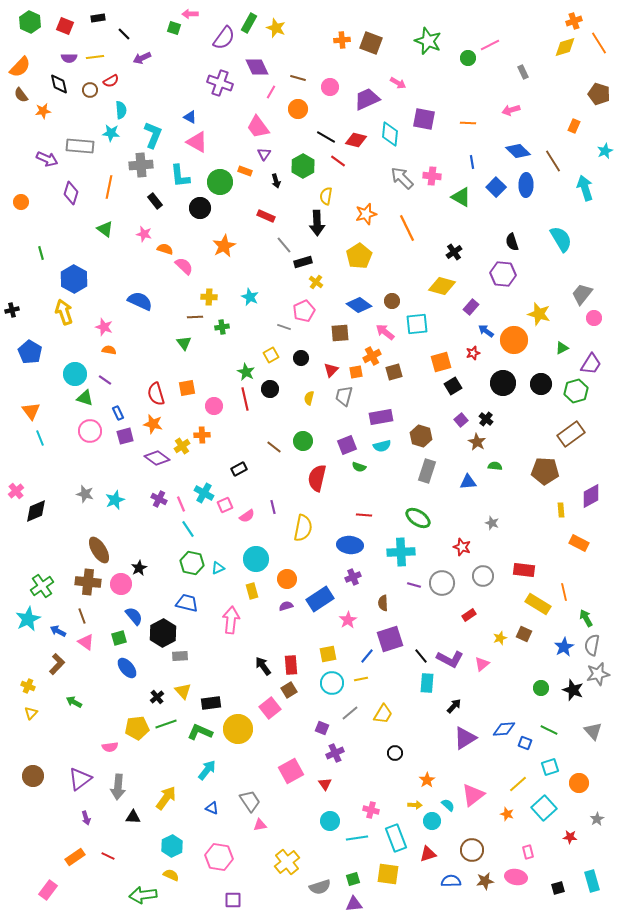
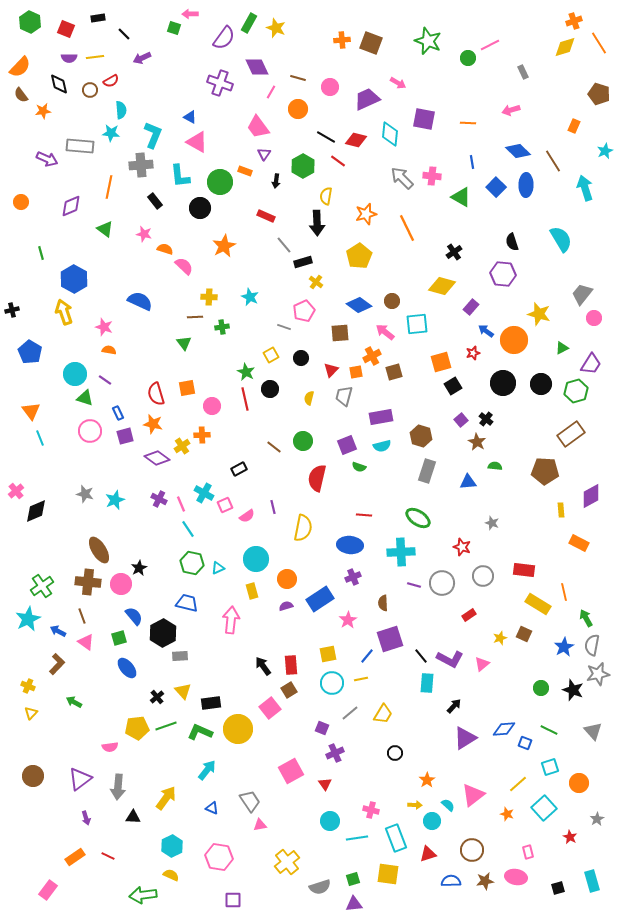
red square at (65, 26): moved 1 px right, 3 px down
black arrow at (276, 181): rotated 24 degrees clockwise
purple diamond at (71, 193): moved 13 px down; rotated 50 degrees clockwise
pink circle at (214, 406): moved 2 px left
green line at (166, 724): moved 2 px down
red star at (570, 837): rotated 24 degrees clockwise
